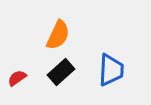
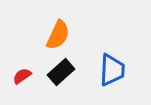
blue trapezoid: moved 1 px right
red semicircle: moved 5 px right, 2 px up
